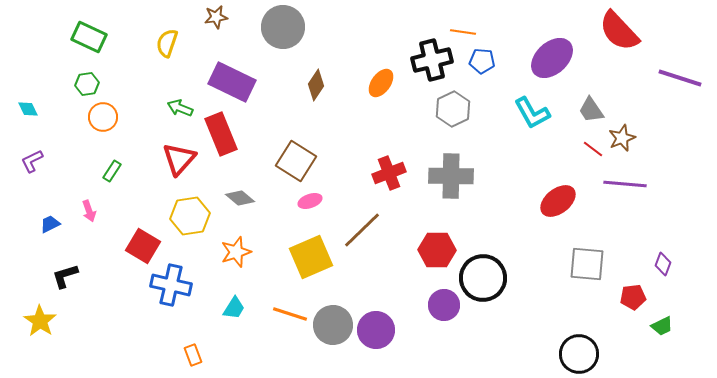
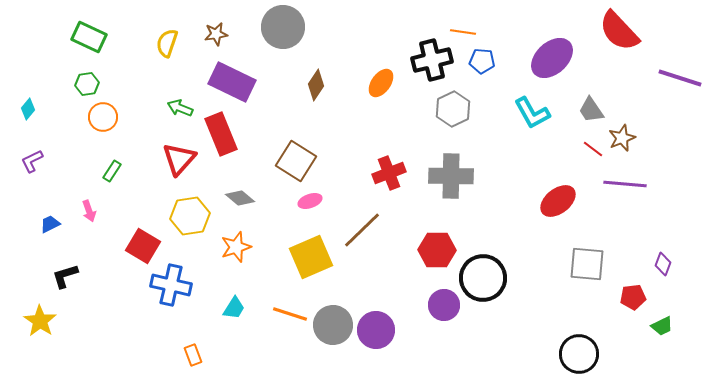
brown star at (216, 17): moved 17 px down
cyan diamond at (28, 109): rotated 65 degrees clockwise
orange star at (236, 252): moved 5 px up
